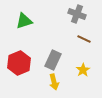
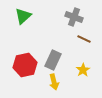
gray cross: moved 3 px left, 3 px down
green triangle: moved 1 px left, 5 px up; rotated 24 degrees counterclockwise
red hexagon: moved 6 px right, 2 px down; rotated 10 degrees clockwise
